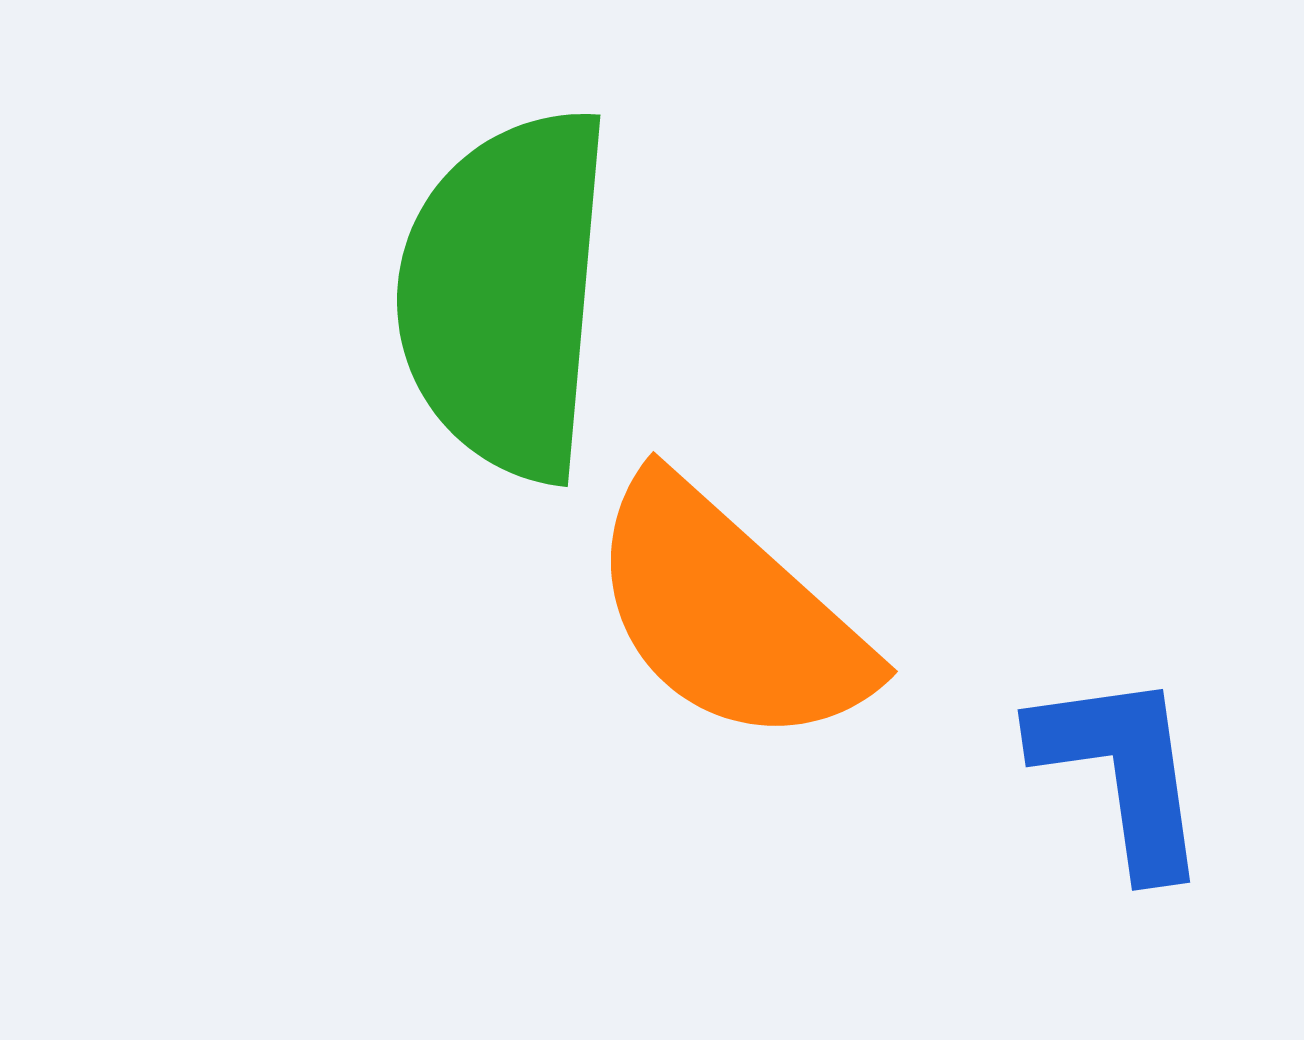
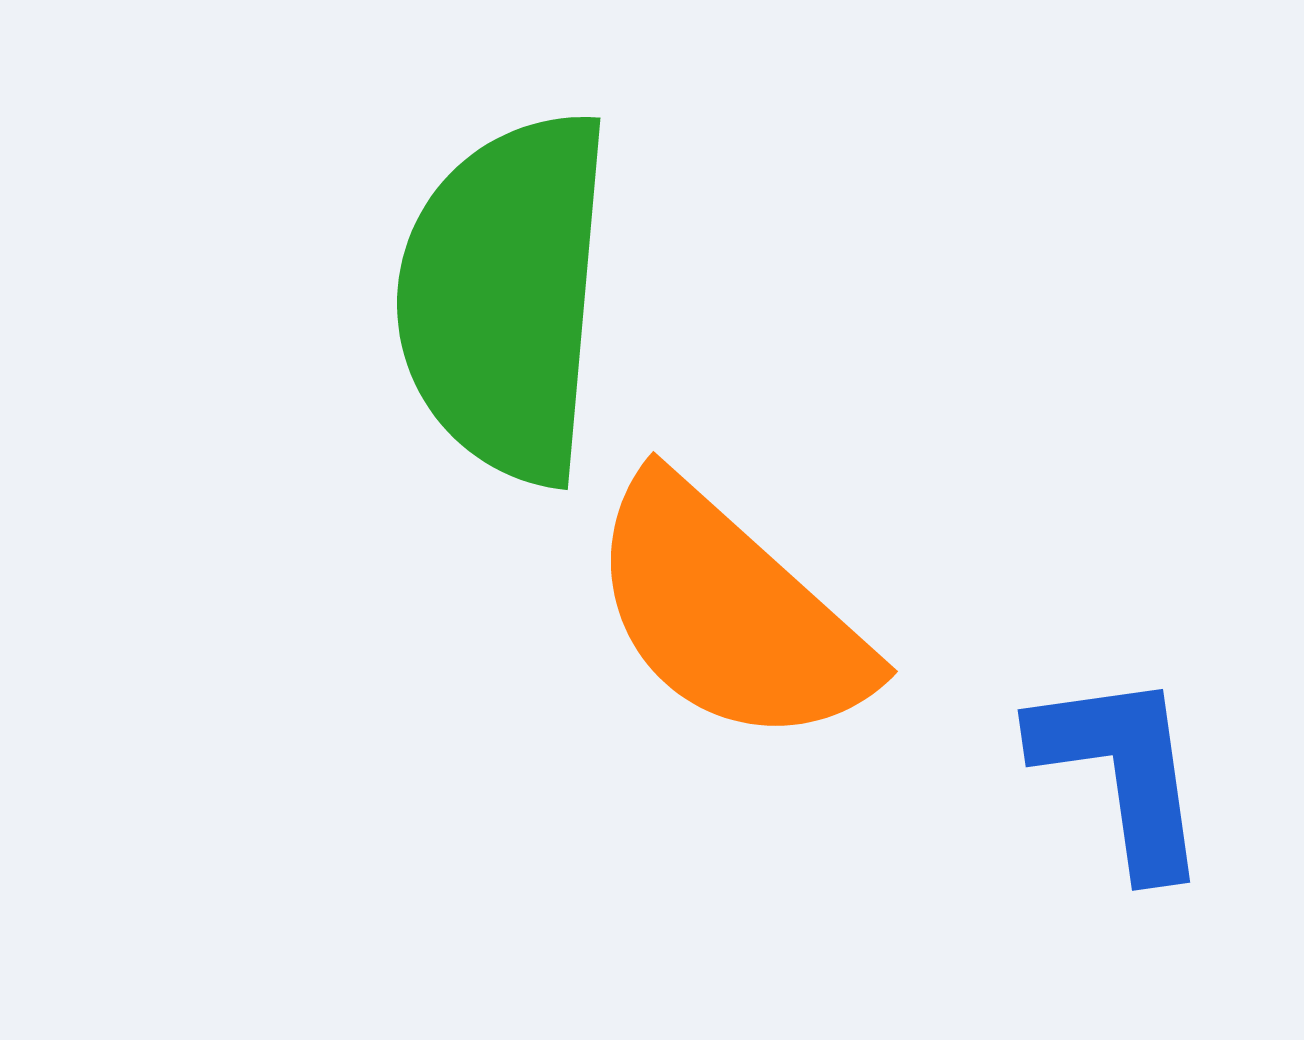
green semicircle: moved 3 px down
